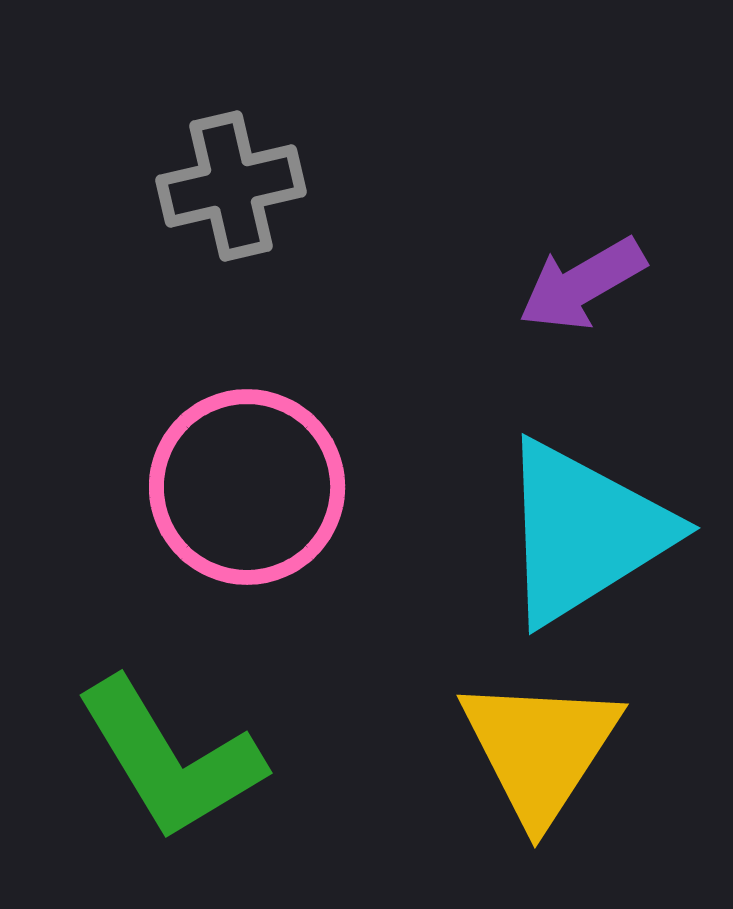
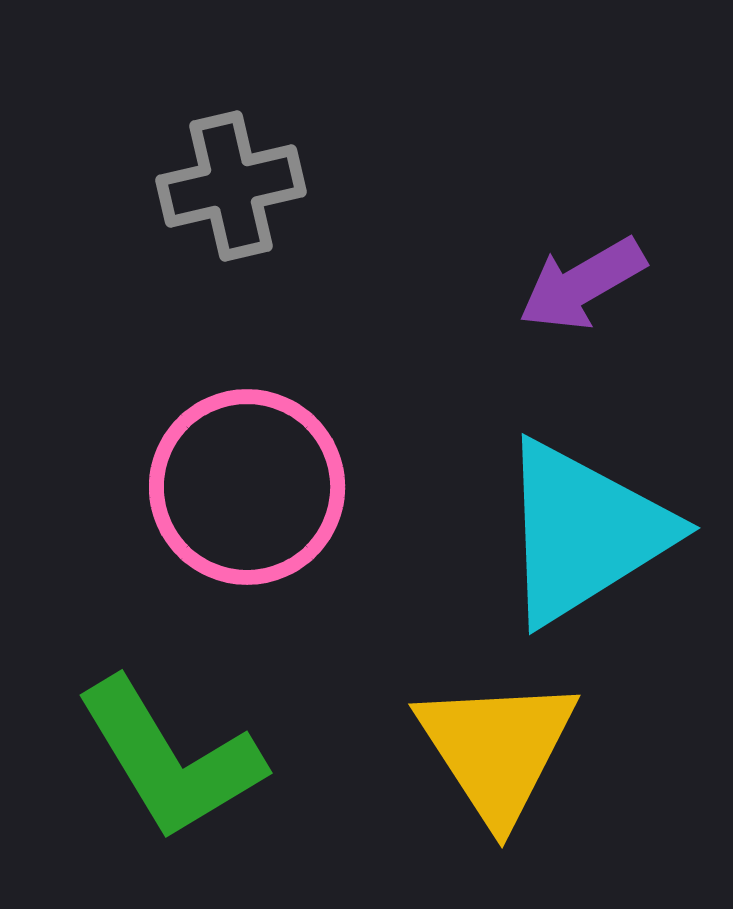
yellow triangle: moved 43 px left; rotated 6 degrees counterclockwise
